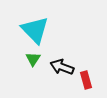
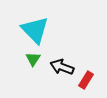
red rectangle: rotated 48 degrees clockwise
